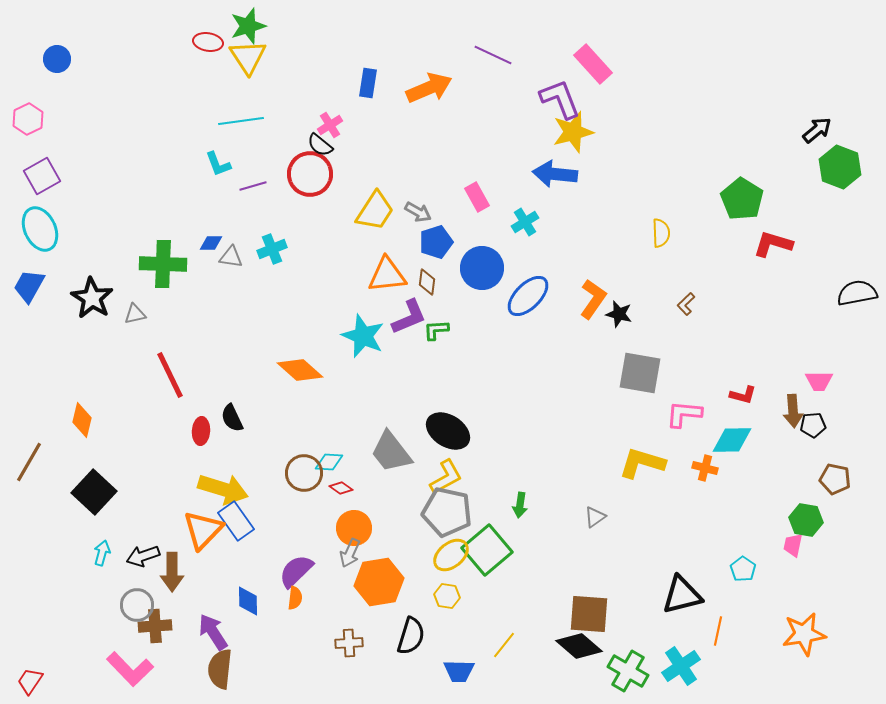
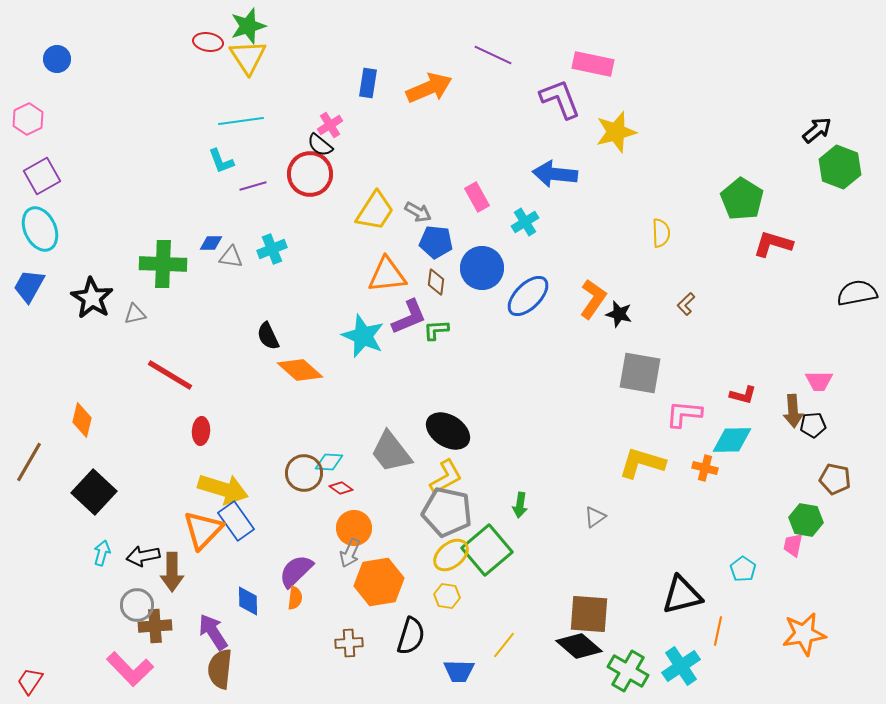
pink rectangle at (593, 64): rotated 36 degrees counterclockwise
yellow star at (573, 132): moved 43 px right
cyan L-shape at (218, 164): moved 3 px right, 3 px up
blue pentagon at (436, 242): rotated 24 degrees clockwise
brown diamond at (427, 282): moved 9 px right
red line at (170, 375): rotated 33 degrees counterclockwise
black semicircle at (232, 418): moved 36 px right, 82 px up
black arrow at (143, 556): rotated 8 degrees clockwise
